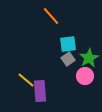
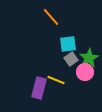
orange line: moved 1 px down
gray square: moved 3 px right
pink circle: moved 4 px up
yellow line: moved 30 px right; rotated 18 degrees counterclockwise
purple rectangle: moved 1 px left, 3 px up; rotated 20 degrees clockwise
